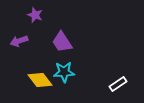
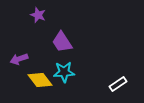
purple star: moved 3 px right
purple arrow: moved 18 px down
